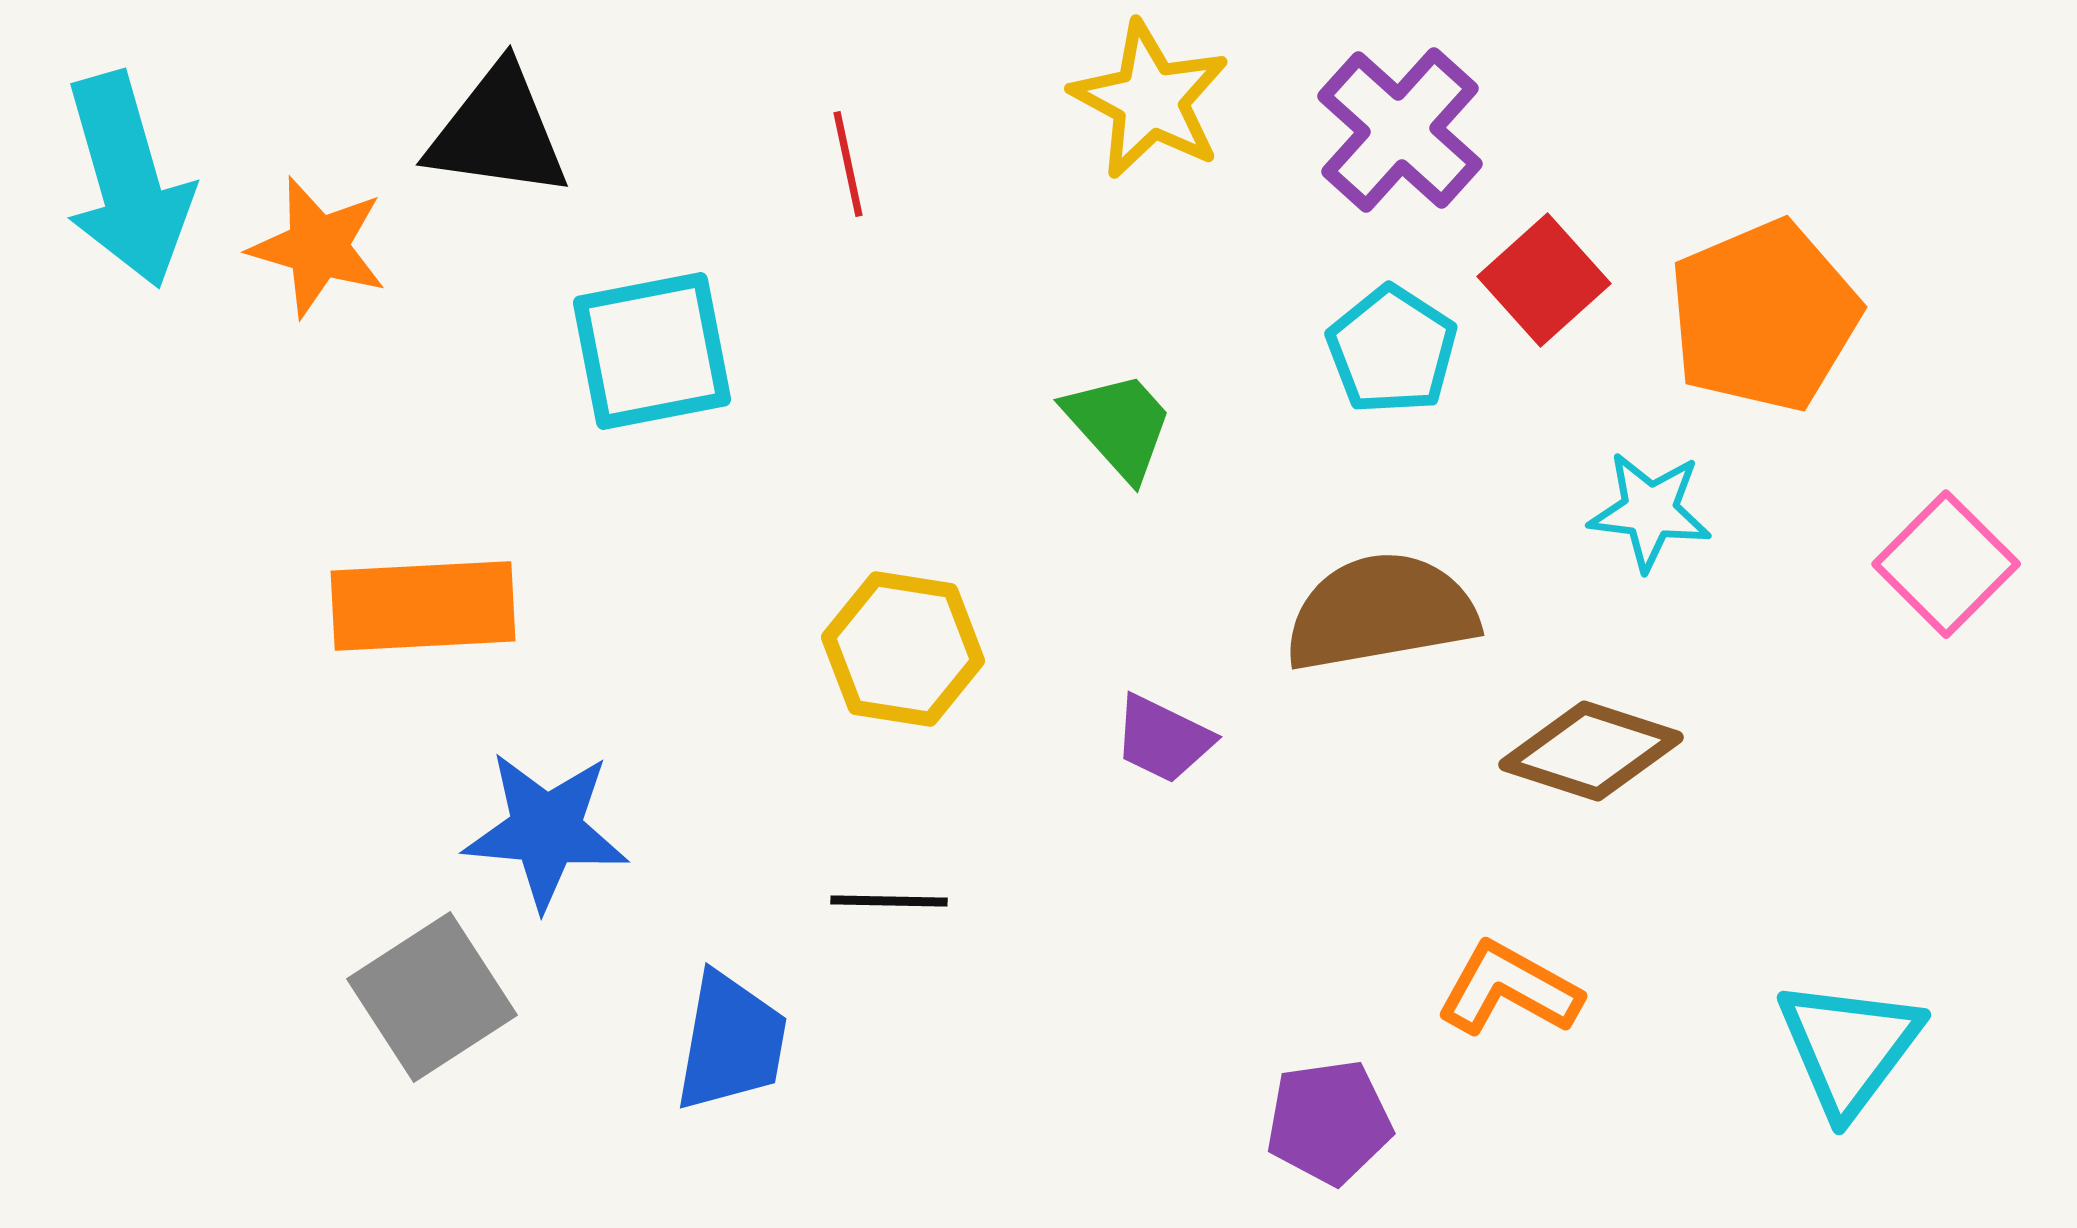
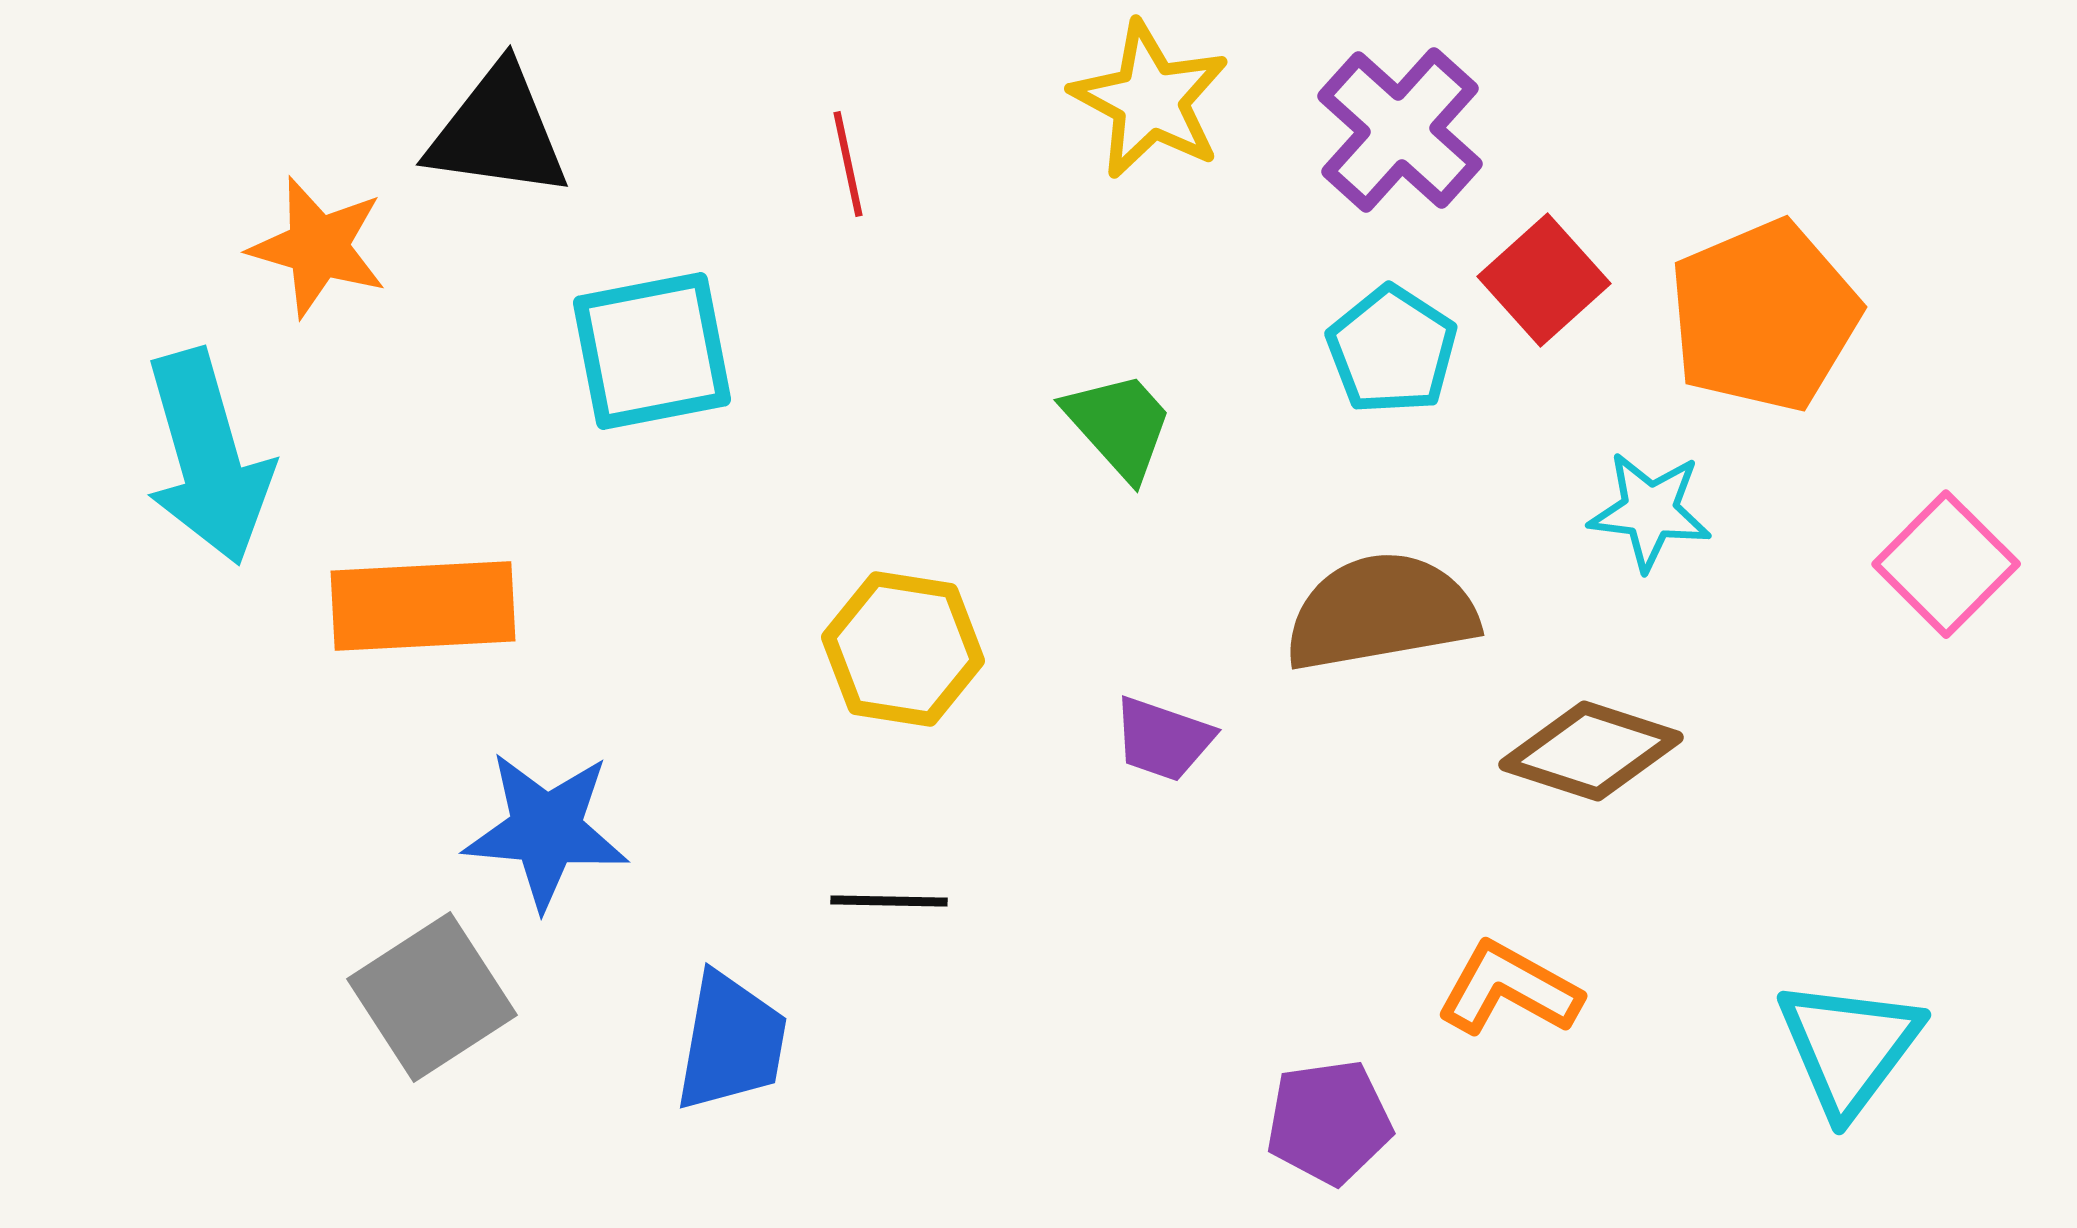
cyan arrow: moved 80 px right, 277 px down
purple trapezoid: rotated 7 degrees counterclockwise
